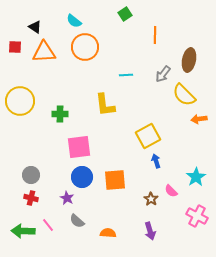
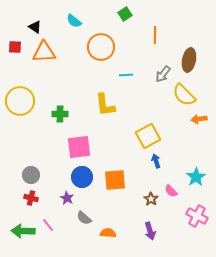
orange circle: moved 16 px right
gray semicircle: moved 7 px right, 3 px up
